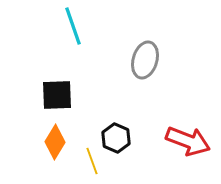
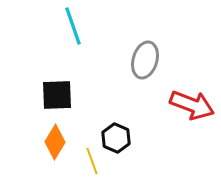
red arrow: moved 4 px right, 36 px up
